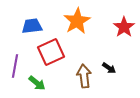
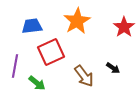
black arrow: moved 4 px right
brown arrow: rotated 150 degrees clockwise
